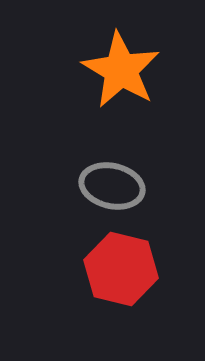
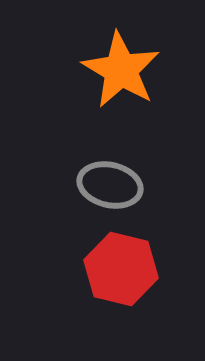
gray ellipse: moved 2 px left, 1 px up
